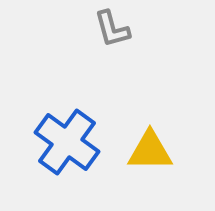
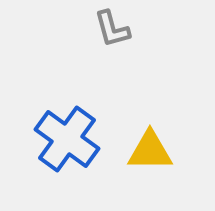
blue cross: moved 3 px up
